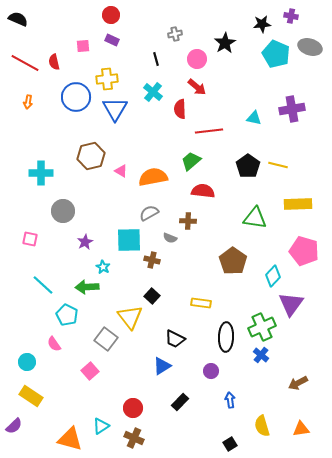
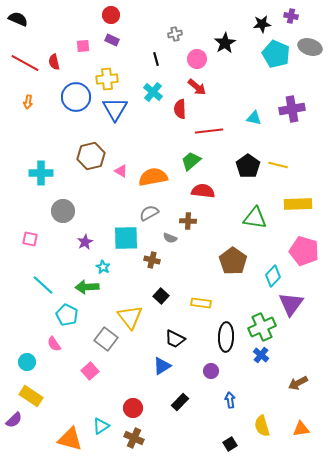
cyan square at (129, 240): moved 3 px left, 2 px up
black square at (152, 296): moved 9 px right
purple semicircle at (14, 426): moved 6 px up
